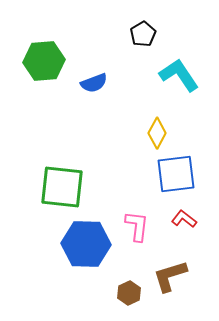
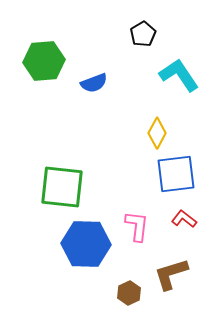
brown L-shape: moved 1 px right, 2 px up
